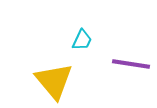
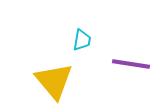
cyan trapezoid: rotated 15 degrees counterclockwise
